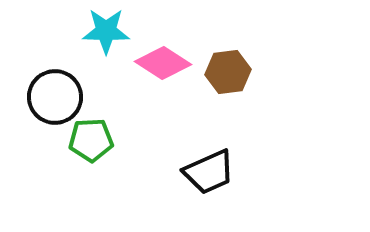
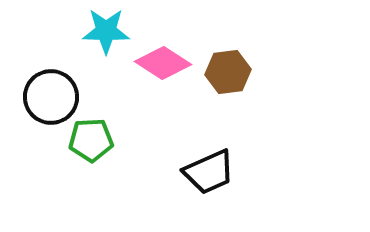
black circle: moved 4 px left
